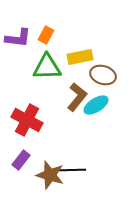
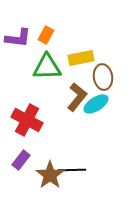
yellow rectangle: moved 1 px right, 1 px down
brown ellipse: moved 2 px down; rotated 65 degrees clockwise
cyan ellipse: moved 1 px up
brown star: rotated 20 degrees clockwise
